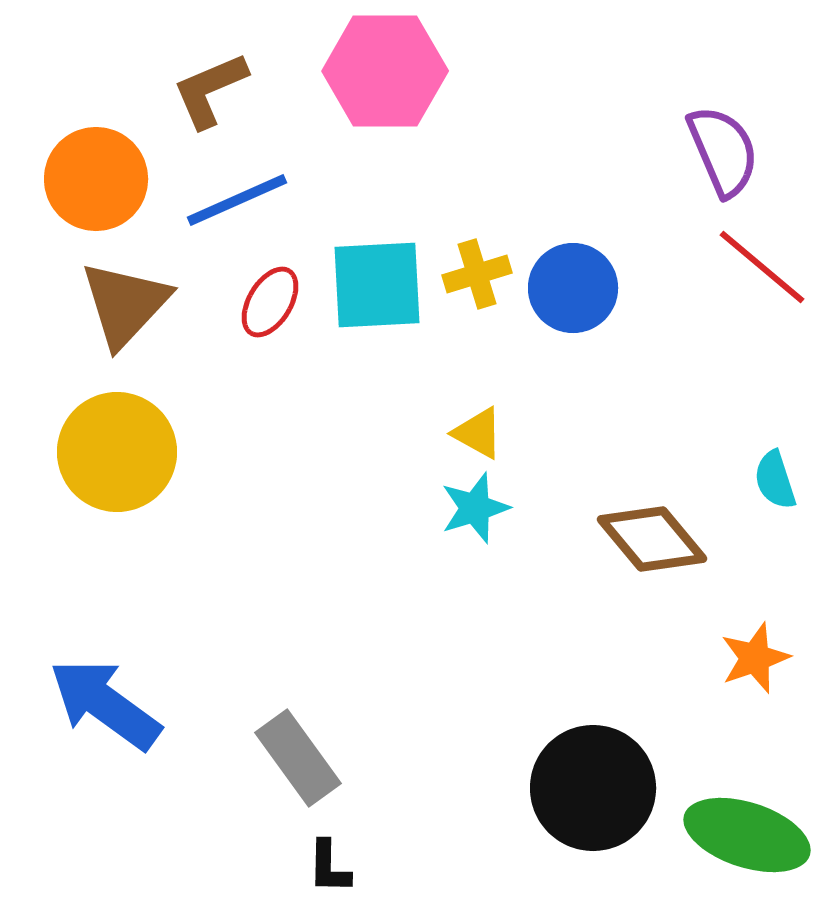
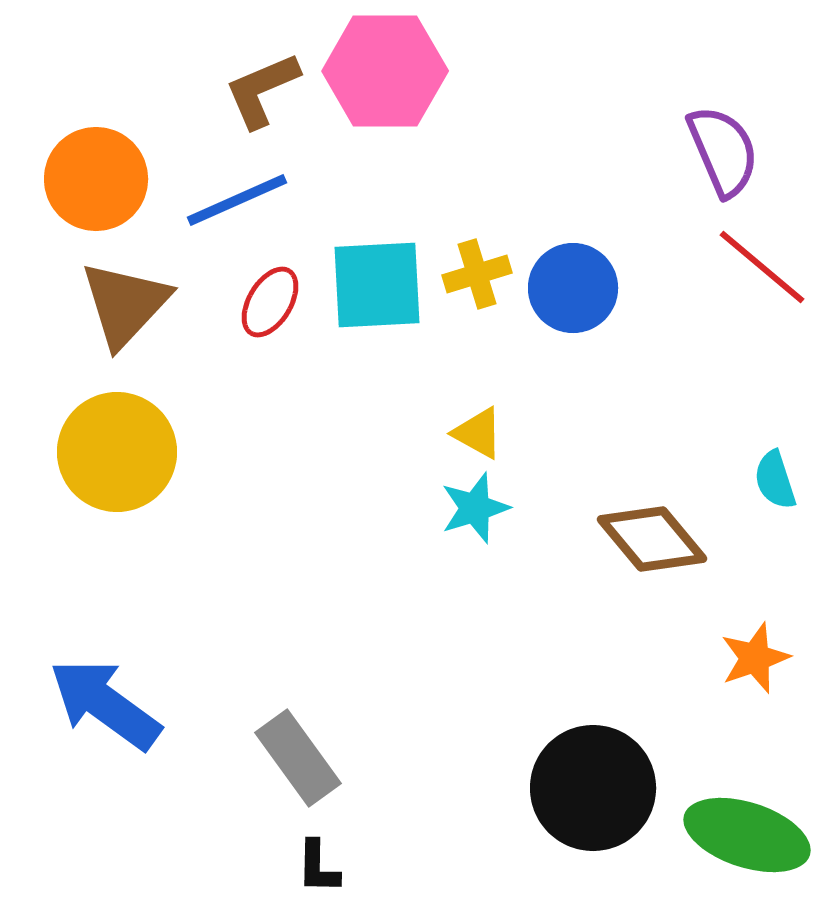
brown L-shape: moved 52 px right
black L-shape: moved 11 px left
